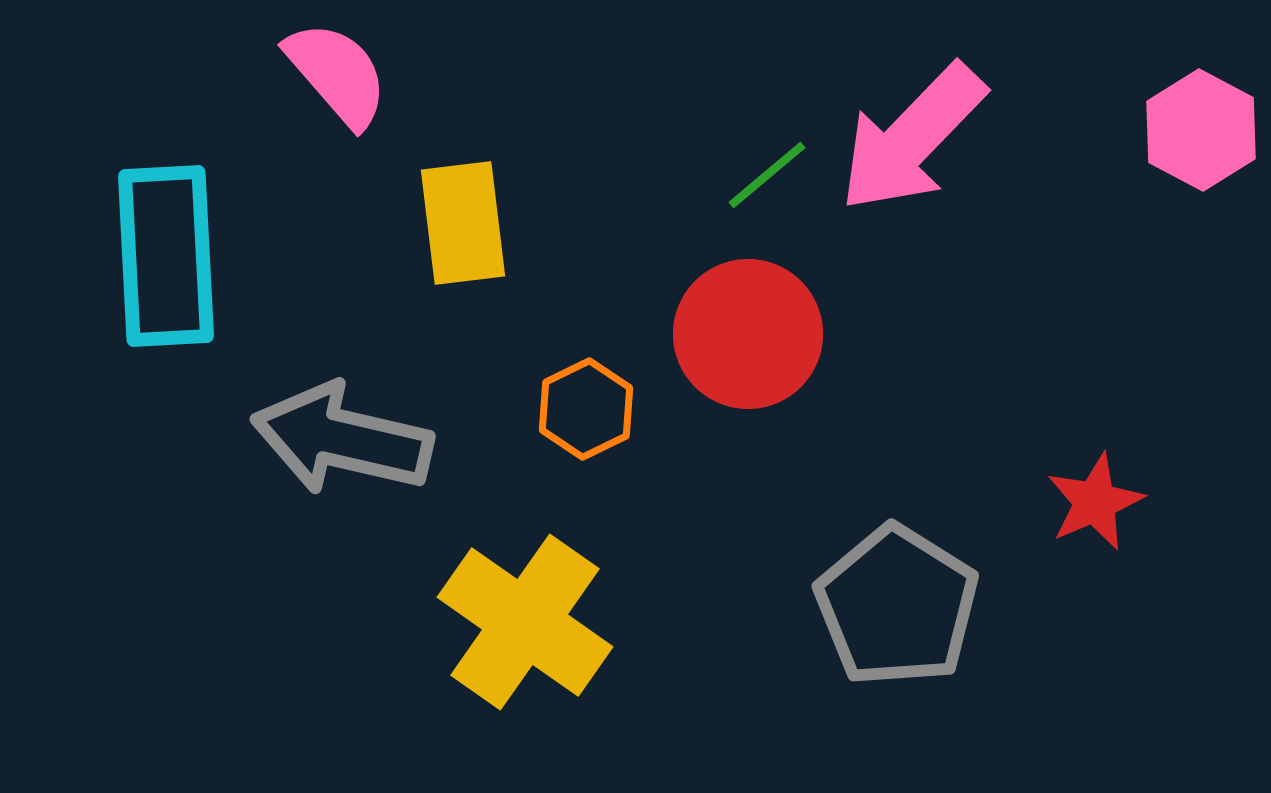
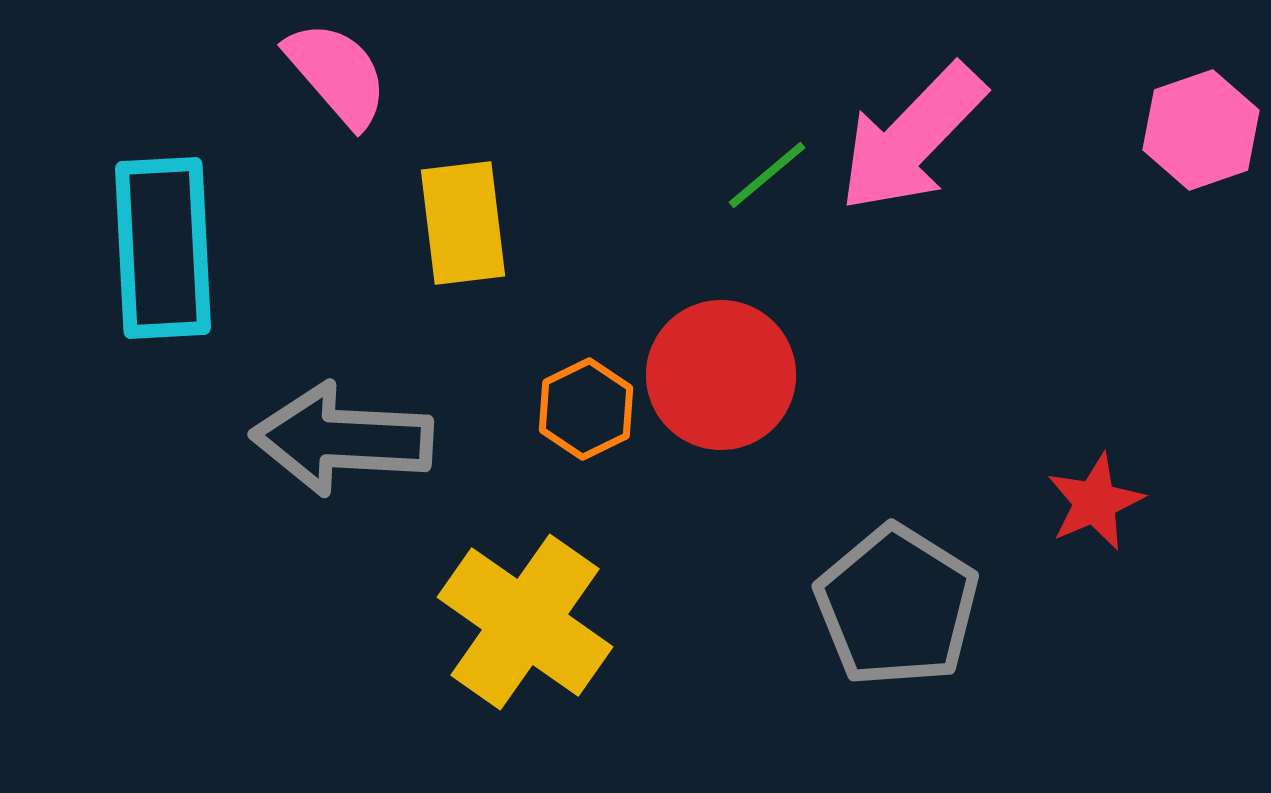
pink hexagon: rotated 13 degrees clockwise
cyan rectangle: moved 3 px left, 8 px up
red circle: moved 27 px left, 41 px down
gray arrow: rotated 10 degrees counterclockwise
